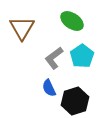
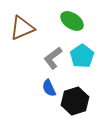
brown triangle: rotated 36 degrees clockwise
gray L-shape: moved 1 px left
